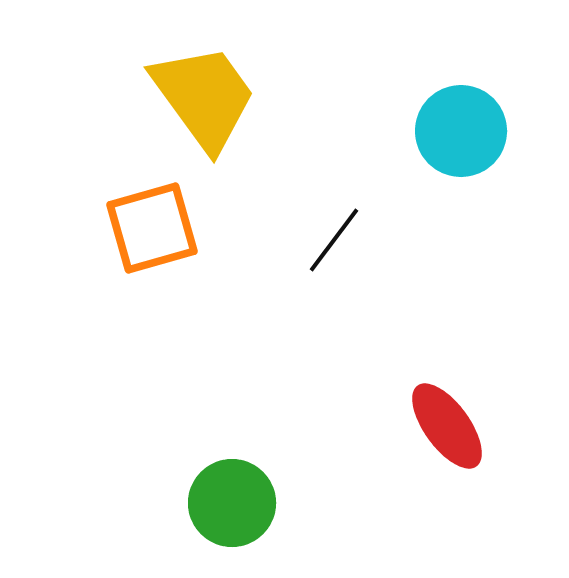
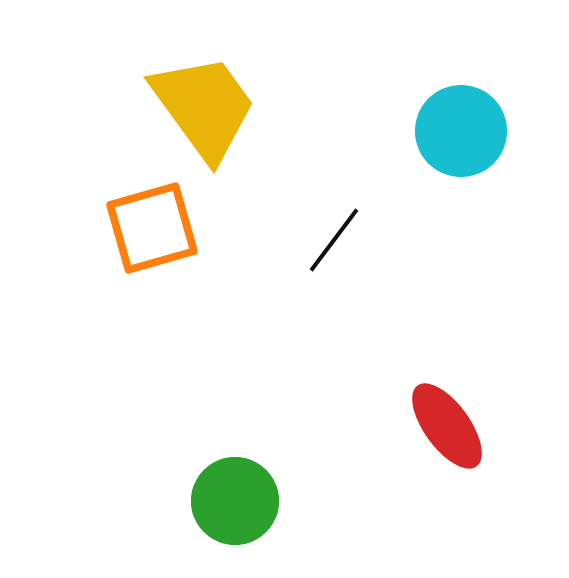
yellow trapezoid: moved 10 px down
green circle: moved 3 px right, 2 px up
